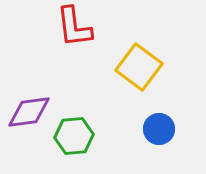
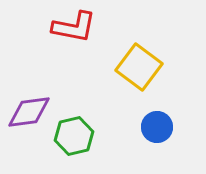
red L-shape: rotated 72 degrees counterclockwise
blue circle: moved 2 px left, 2 px up
green hexagon: rotated 9 degrees counterclockwise
